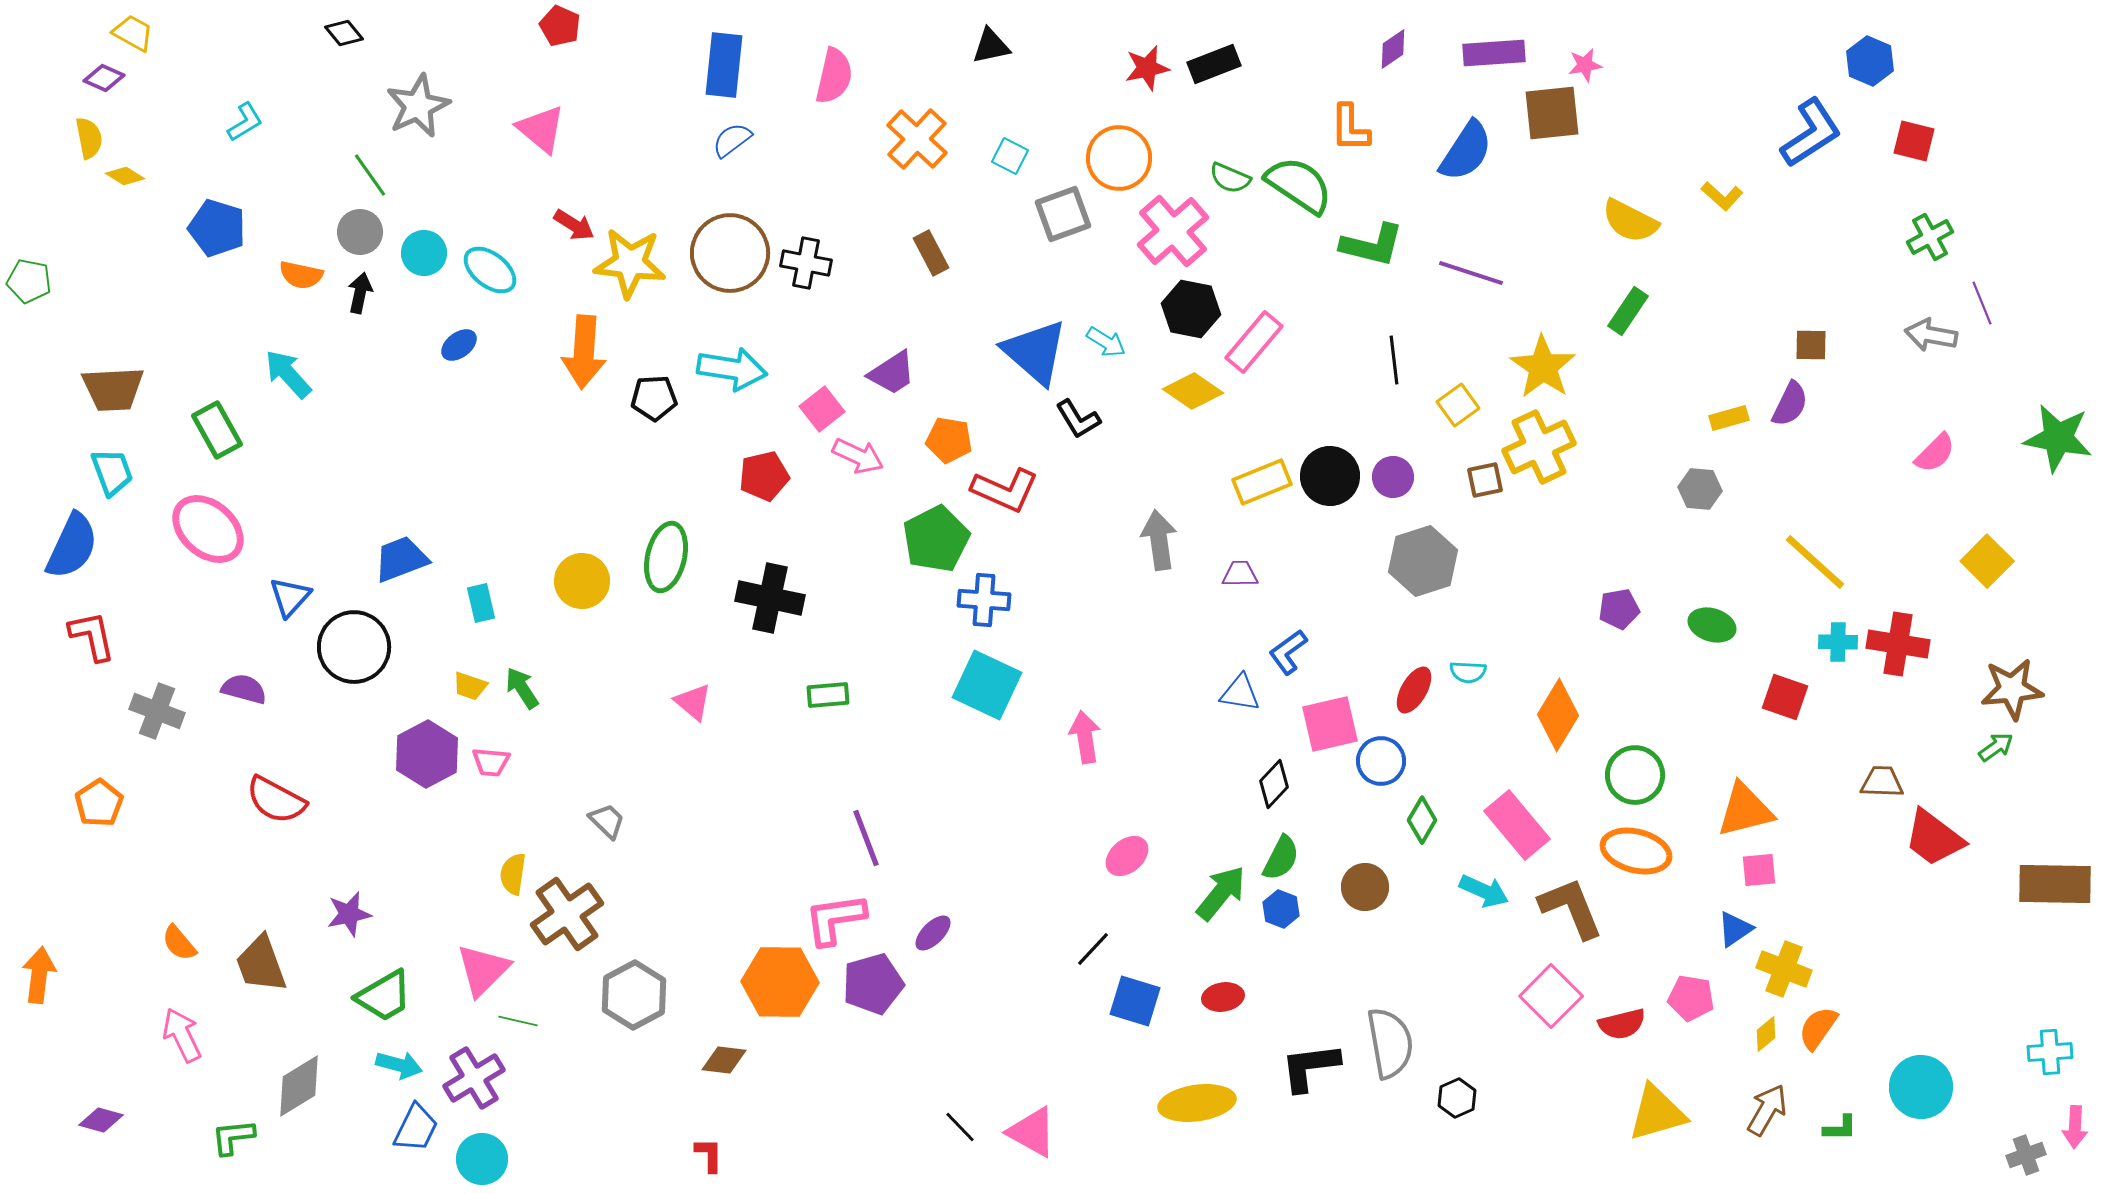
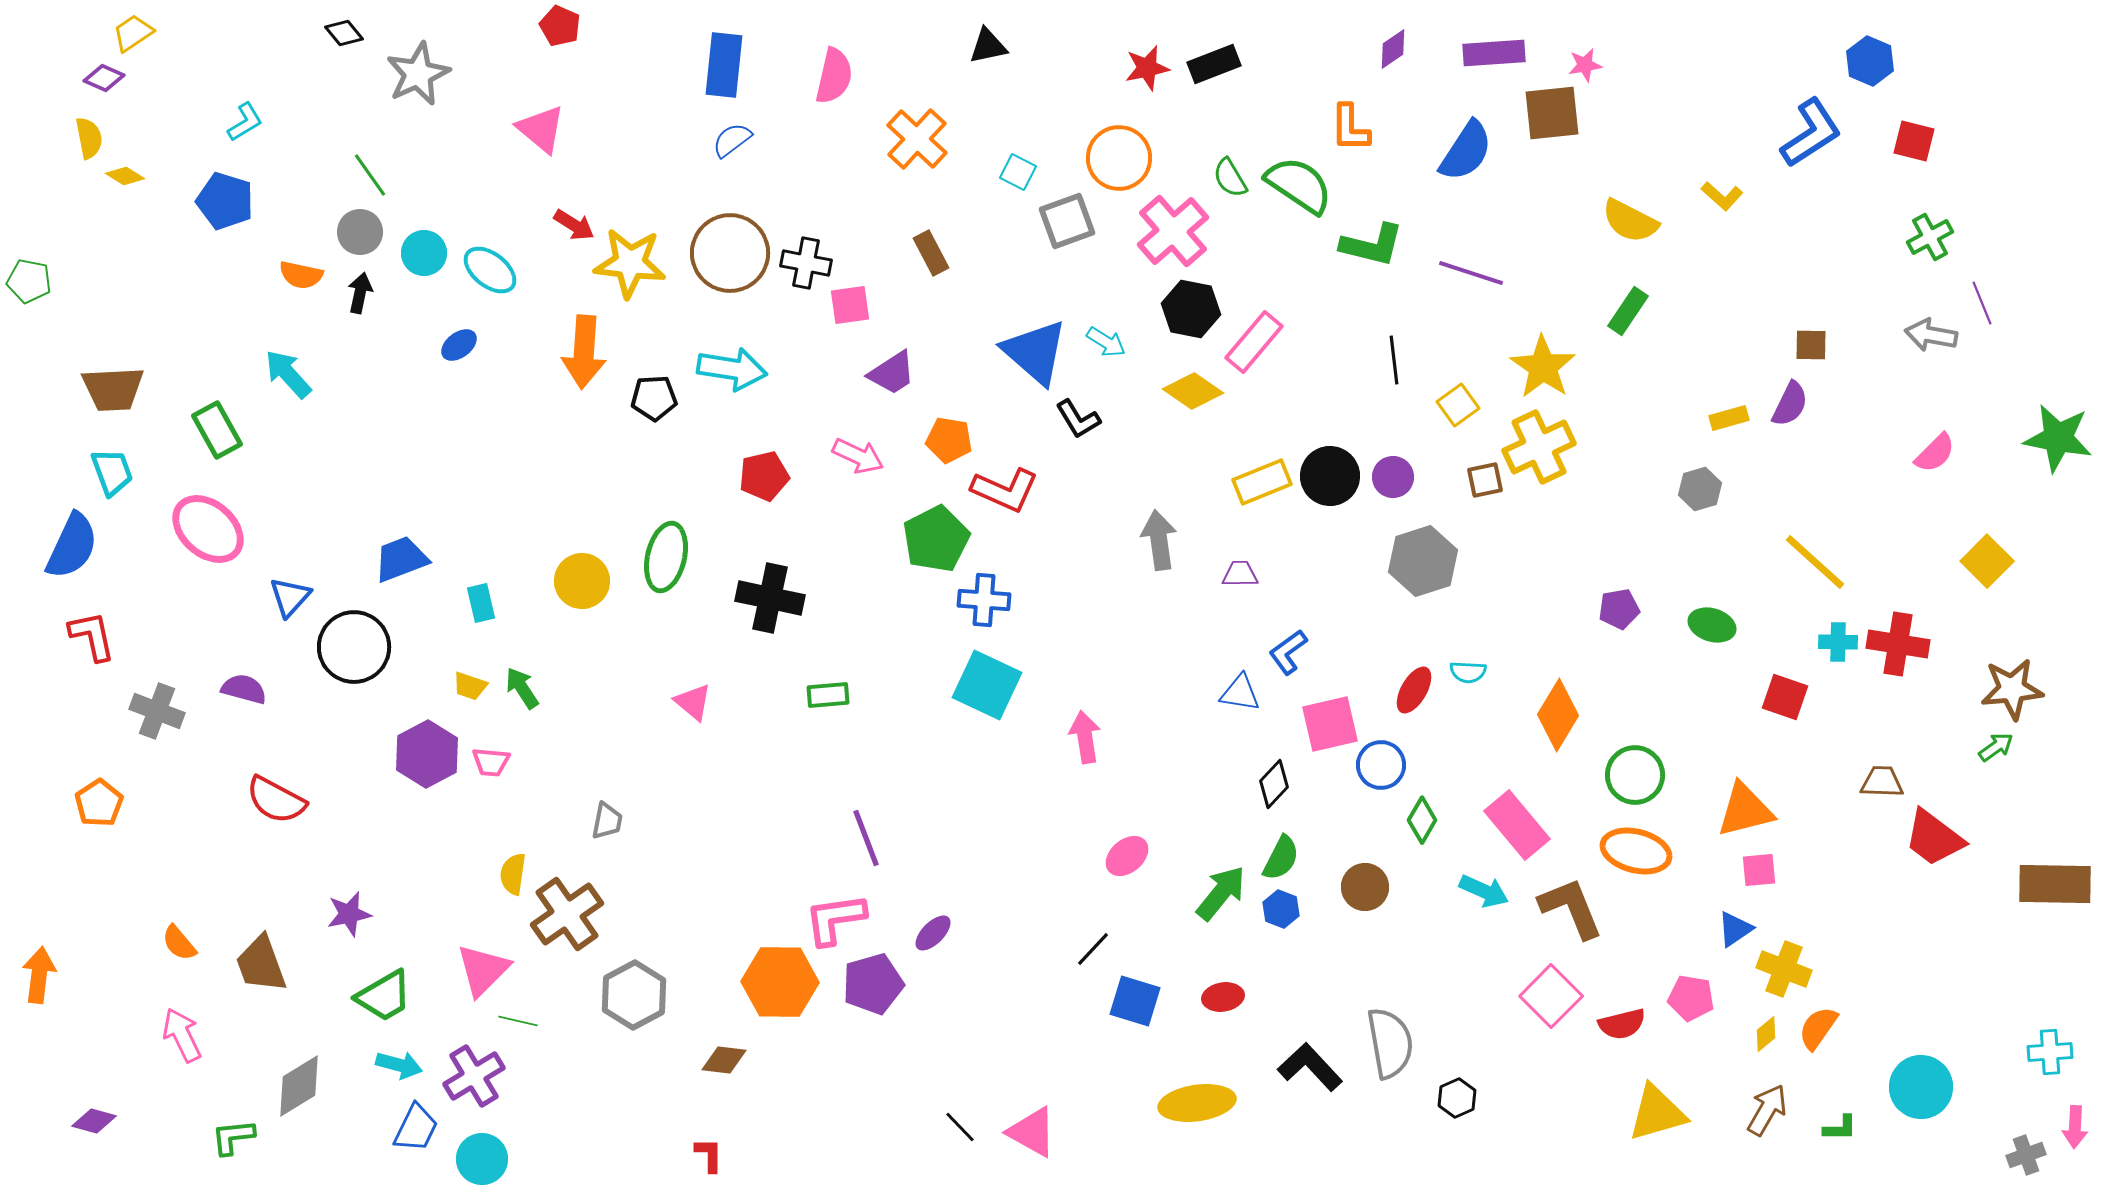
yellow trapezoid at (133, 33): rotated 63 degrees counterclockwise
black triangle at (991, 46): moved 3 px left
gray star at (418, 106): moved 32 px up
cyan square at (1010, 156): moved 8 px right, 16 px down
green semicircle at (1230, 178): rotated 36 degrees clockwise
gray square at (1063, 214): moved 4 px right, 7 px down
blue pentagon at (217, 228): moved 8 px right, 27 px up
pink square at (822, 409): moved 28 px right, 104 px up; rotated 30 degrees clockwise
gray hexagon at (1700, 489): rotated 21 degrees counterclockwise
blue circle at (1381, 761): moved 4 px down
gray trapezoid at (607, 821): rotated 57 degrees clockwise
black L-shape at (1310, 1067): rotated 54 degrees clockwise
purple cross at (474, 1078): moved 2 px up
purple diamond at (101, 1120): moved 7 px left, 1 px down
